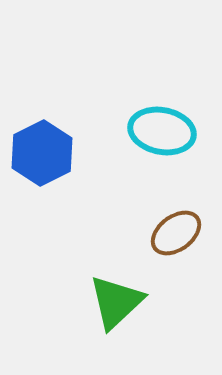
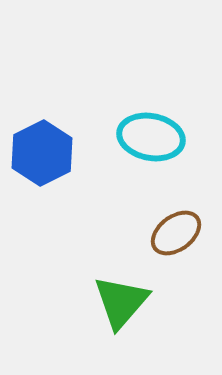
cyan ellipse: moved 11 px left, 6 px down
green triangle: moved 5 px right; rotated 6 degrees counterclockwise
